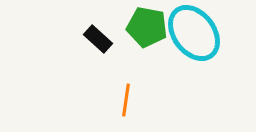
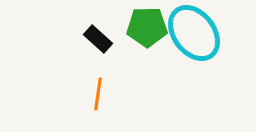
green pentagon: rotated 12 degrees counterclockwise
orange line: moved 28 px left, 6 px up
